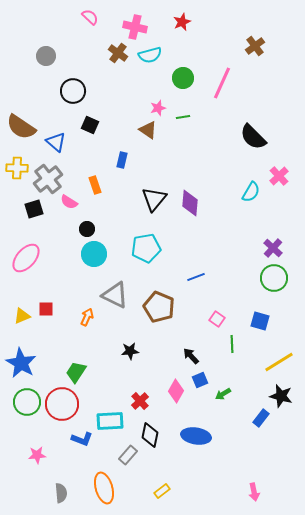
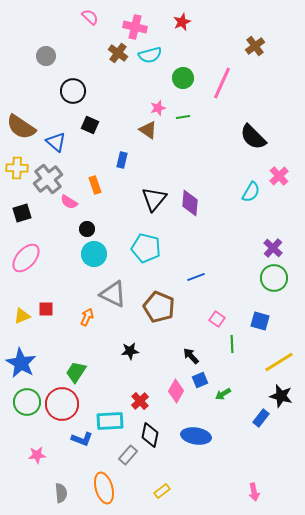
black square at (34, 209): moved 12 px left, 4 px down
cyan pentagon at (146, 248): rotated 24 degrees clockwise
gray triangle at (115, 295): moved 2 px left, 1 px up
